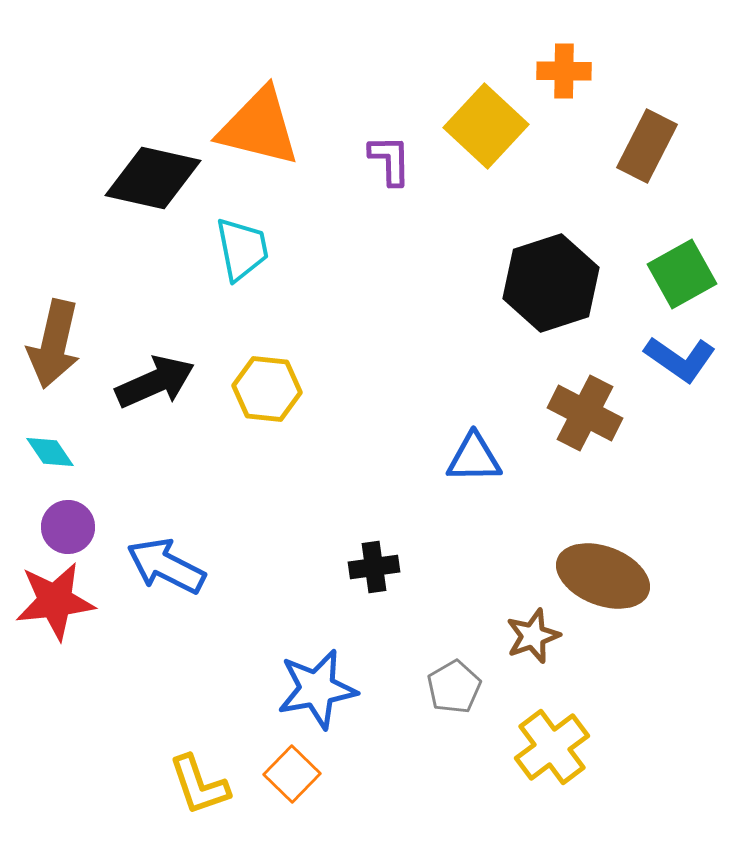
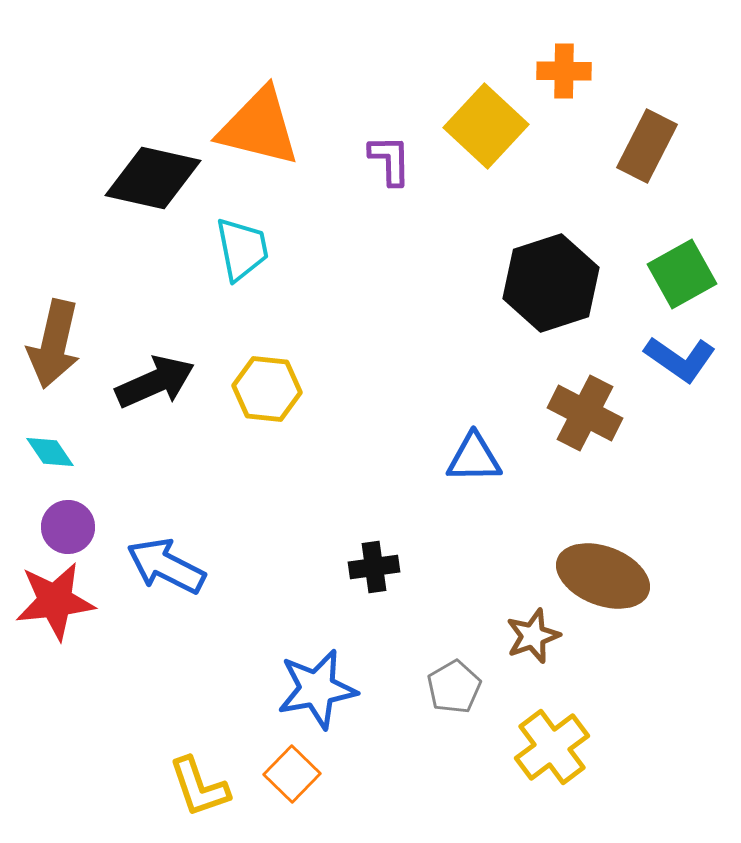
yellow L-shape: moved 2 px down
